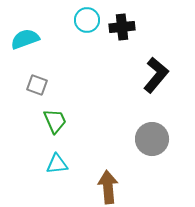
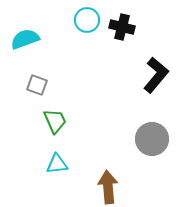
black cross: rotated 20 degrees clockwise
